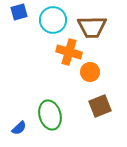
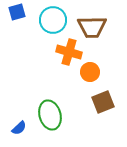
blue square: moved 2 px left
brown square: moved 3 px right, 4 px up
